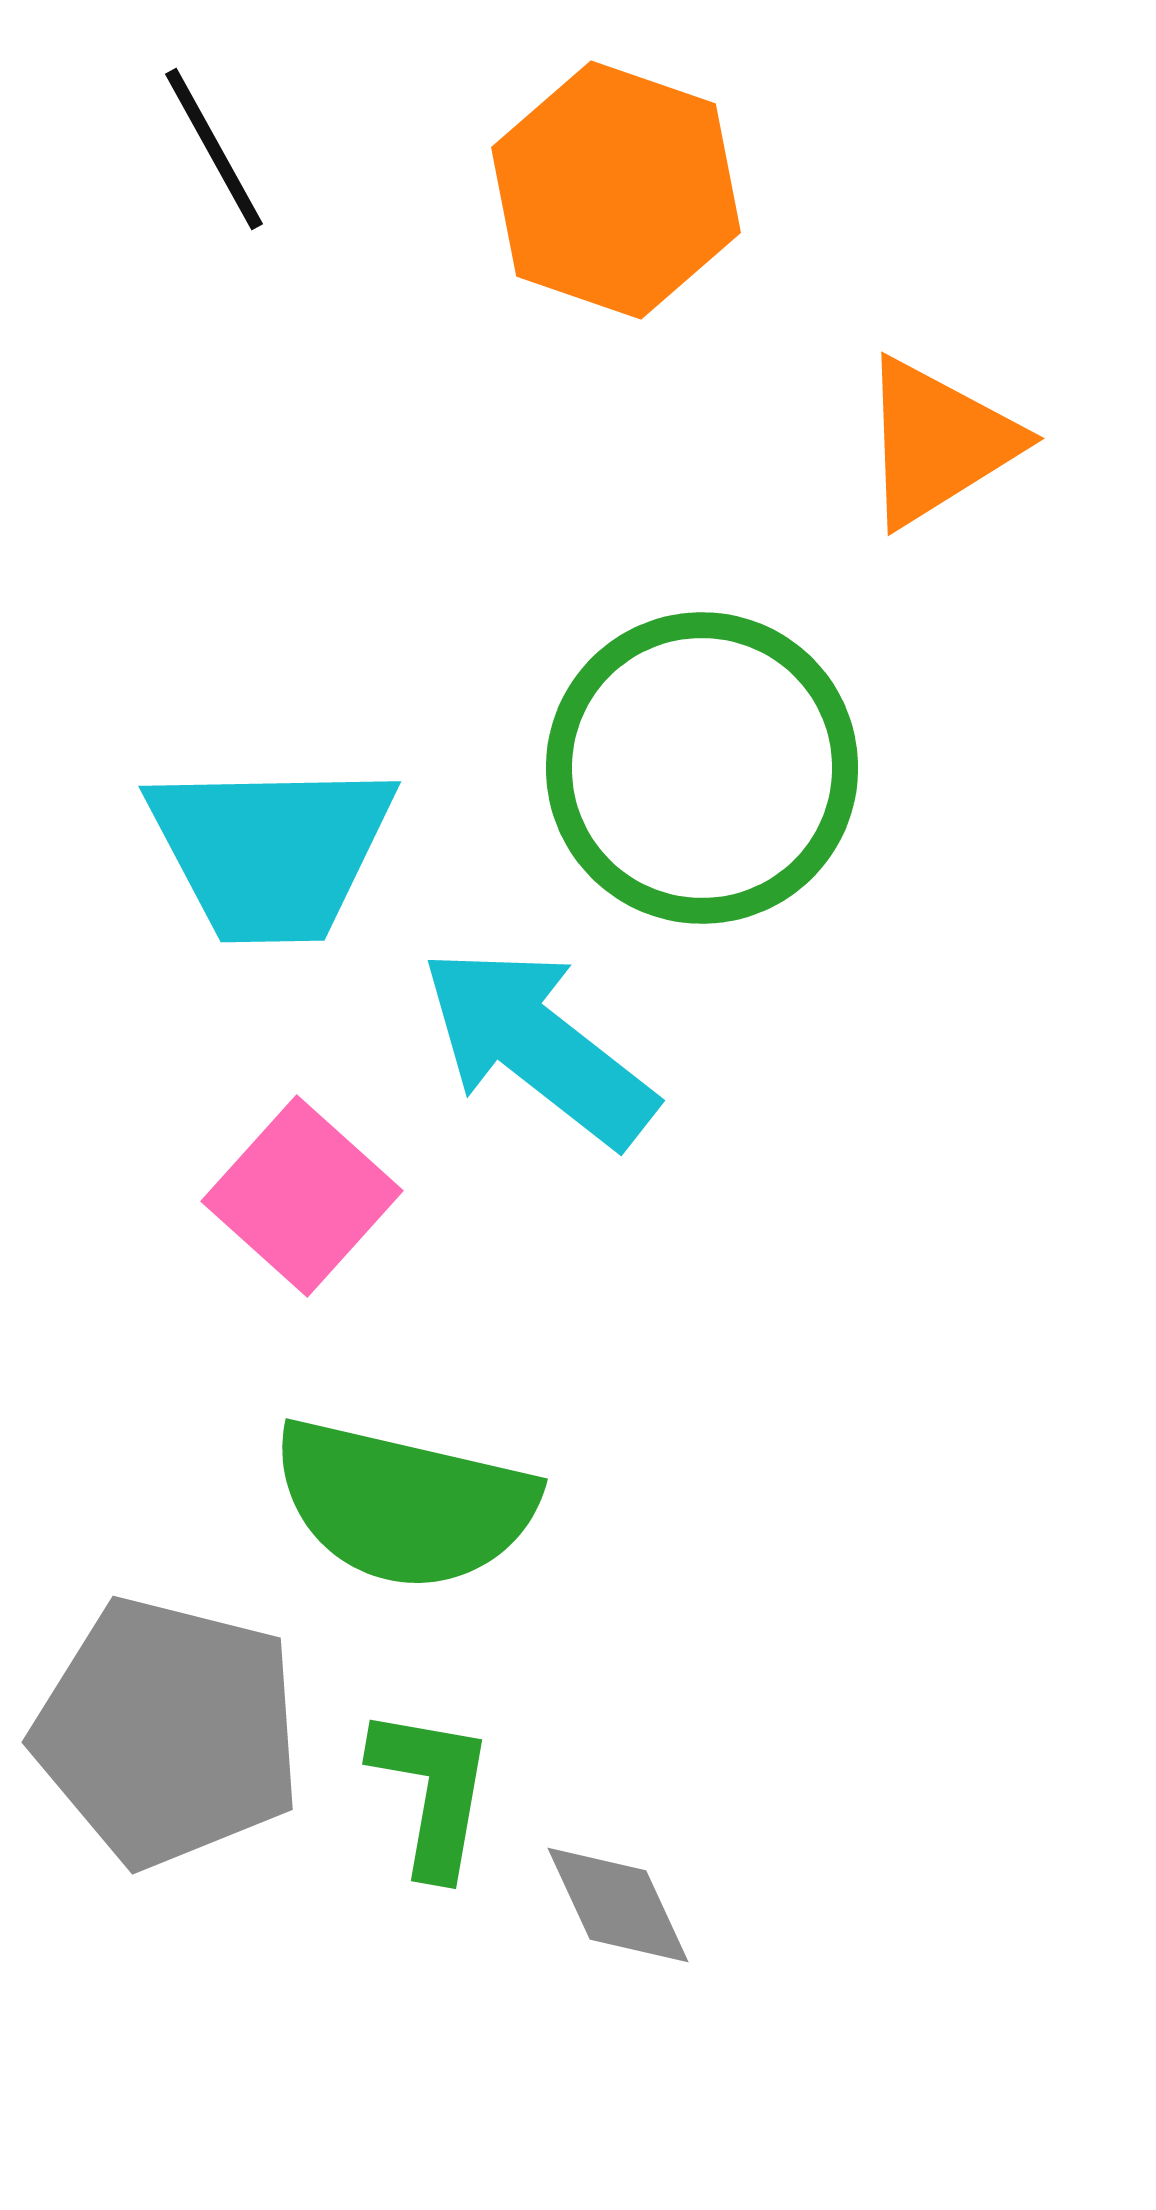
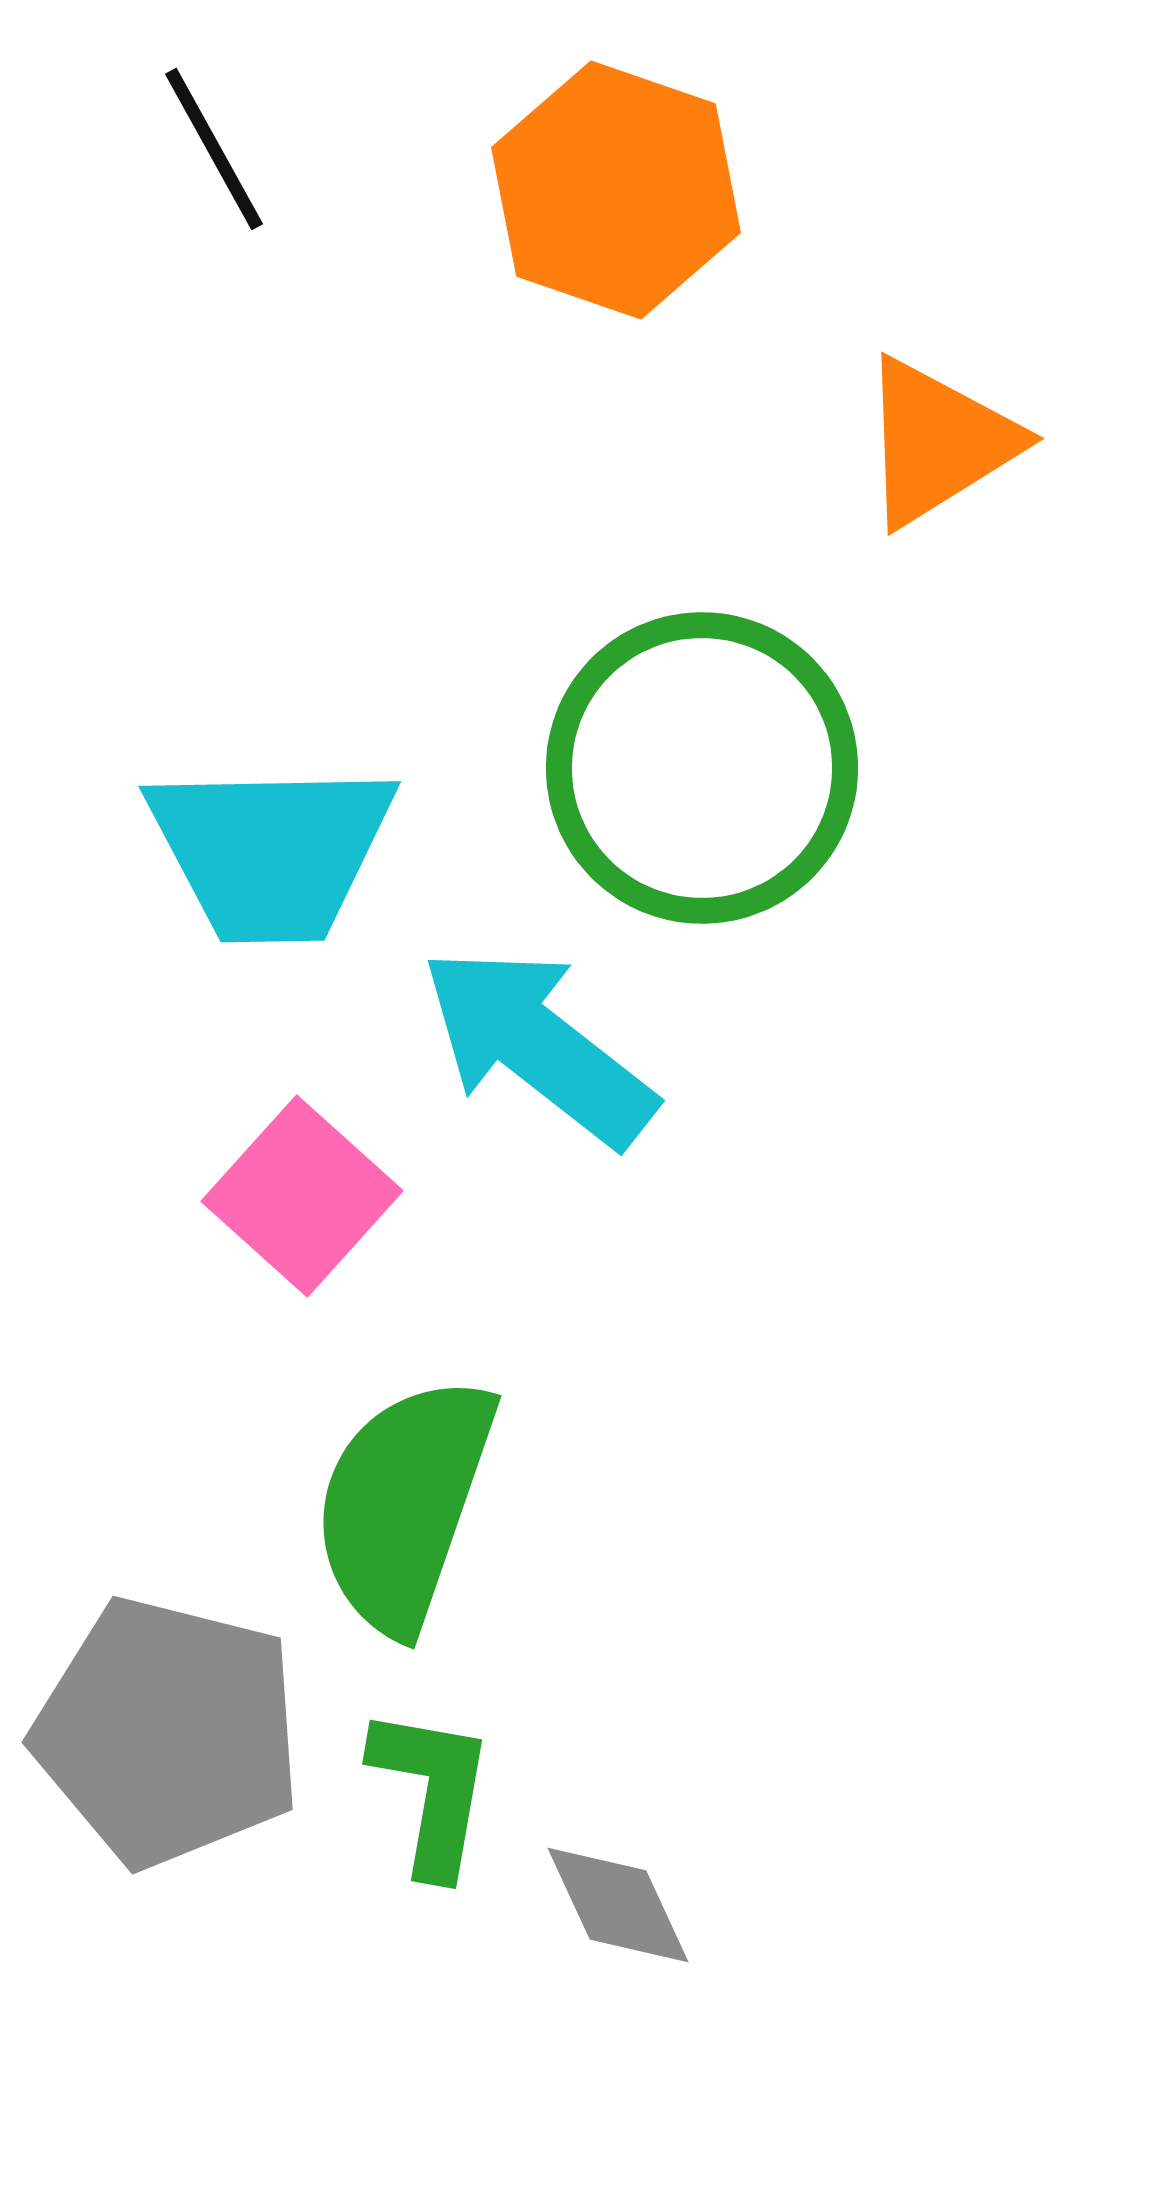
green semicircle: rotated 96 degrees clockwise
